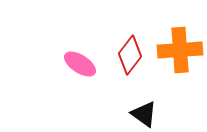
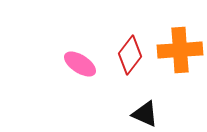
black triangle: moved 1 px right; rotated 12 degrees counterclockwise
